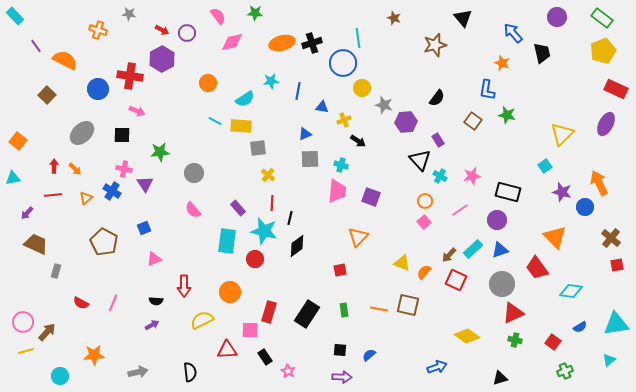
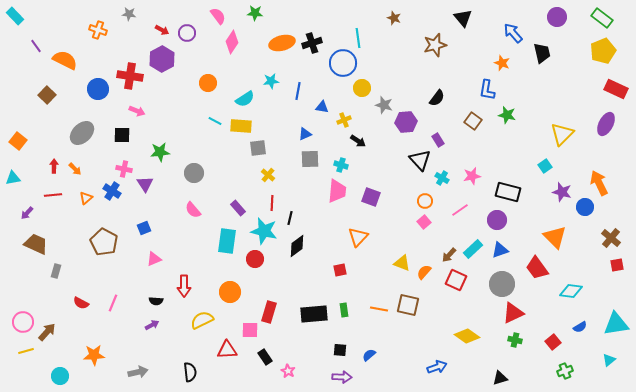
pink diamond at (232, 42): rotated 45 degrees counterclockwise
cyan cross at (440, 176): moved 2 px right, 2 px down
black rectangle at (307, 314): moved 7 px right; rotated 52 degrees clockwise
red square at (553, 342): rotated 14 degrees clockwise
